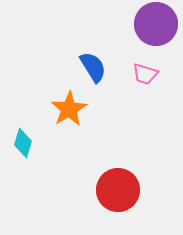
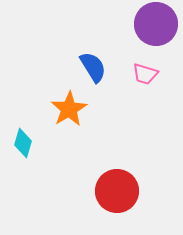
red circle: moved 1 px left, 1 px down
